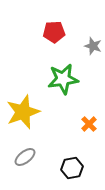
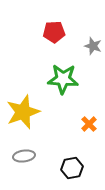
green star: rotated 12 degrees clockwise
gray ellipse: moved 1 px left, 1 px up; rotated 30 degrees clockwise
